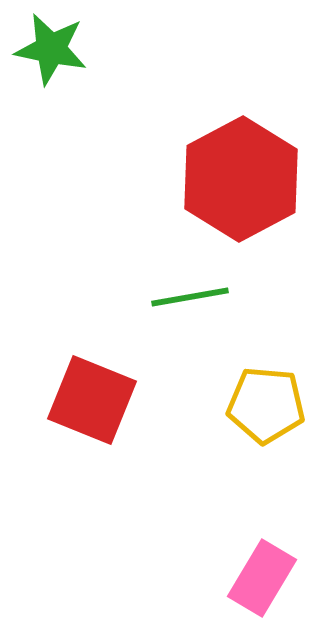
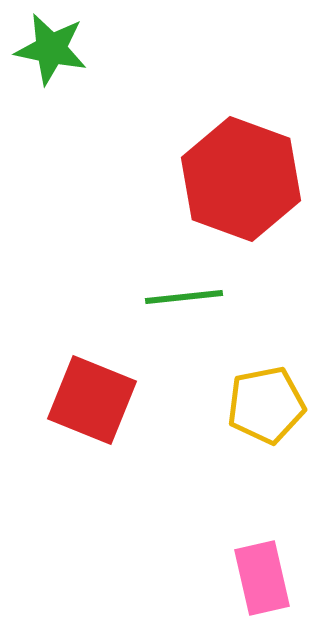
red hexagon: rotated 12 degrees counterclockwise
green line: moved 6 px left; rotated 4 degrees clockwise
yellow pentagon: rotated 16 degrees counterclockwise
pink rectangle: rotated 44 degrees counterclockwise
